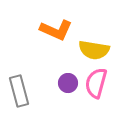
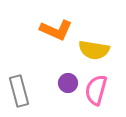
pink semicircle: moved 7 px down
